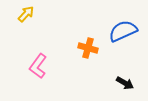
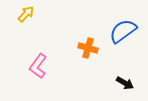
blue semicircle: rotated 12 degrees counterclockwise
